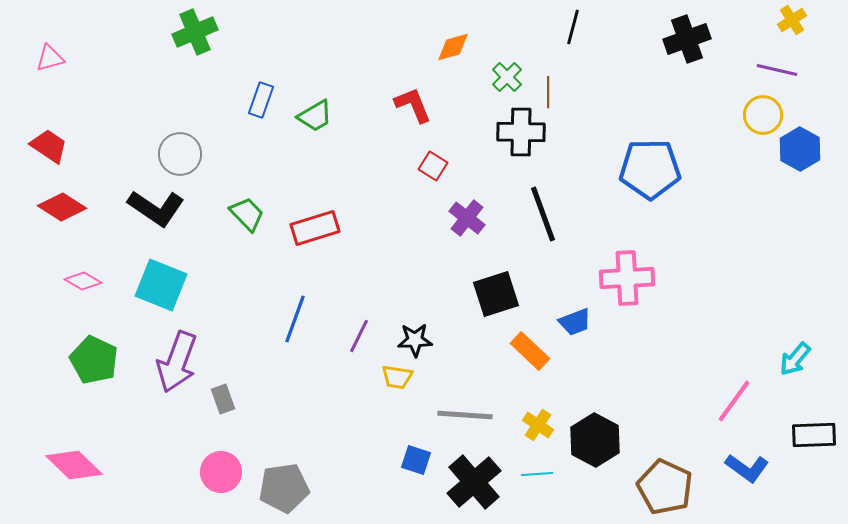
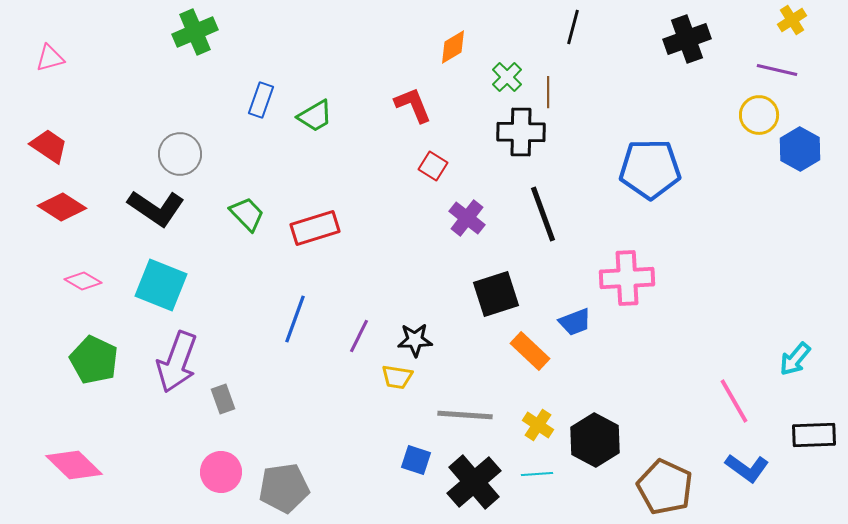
orange diamond at (453, 47): rotated 15 degrees counterclockwise
yellow circle at (763, 115): moved 4 px left
pink line at (734, 401): rotated 66 degrees counterclockwise
